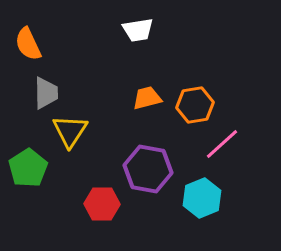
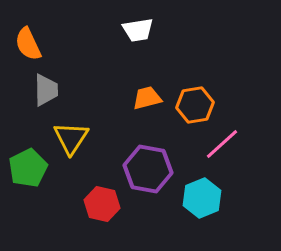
gray trapezoid: moved 3 px up
yellow triangle: moved 1 px right, 7 px down
green pentagon: rotated 6 degrees clockwise
red hexagon: rotated 12 degrees clockwise
